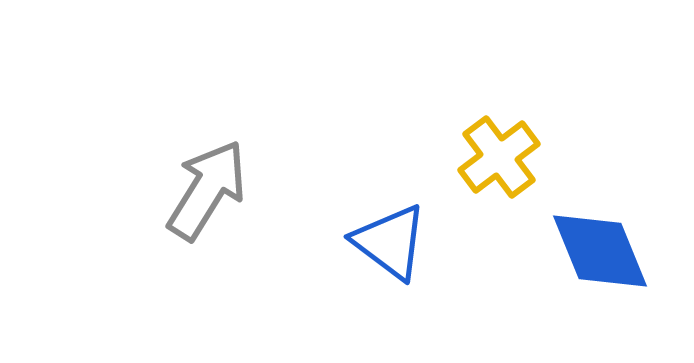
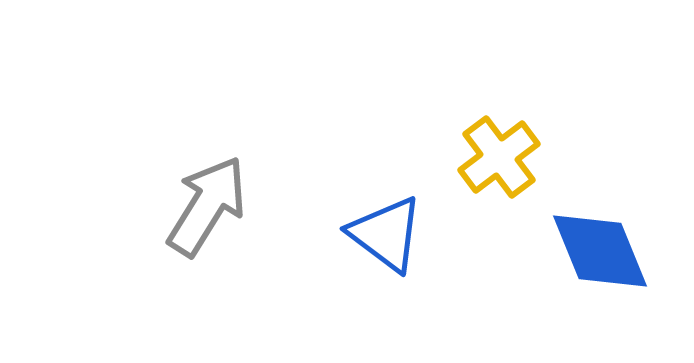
gray arrow: moved 16 px down
blue triangle: moved 4 px left, 8 px up
